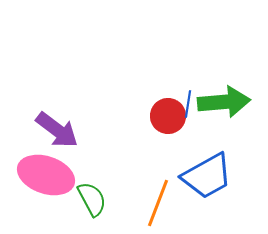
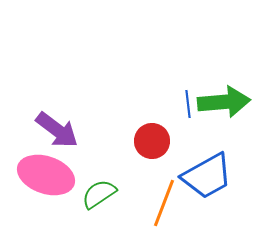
blue line: rotated 16 degrees counterclockwise
red circle: moved 16 px left, 25 px down
green semicircle: moved 7 px right, 5 px up; rotated 96 degrees counterclockwise
orange line: moved 6 px right
